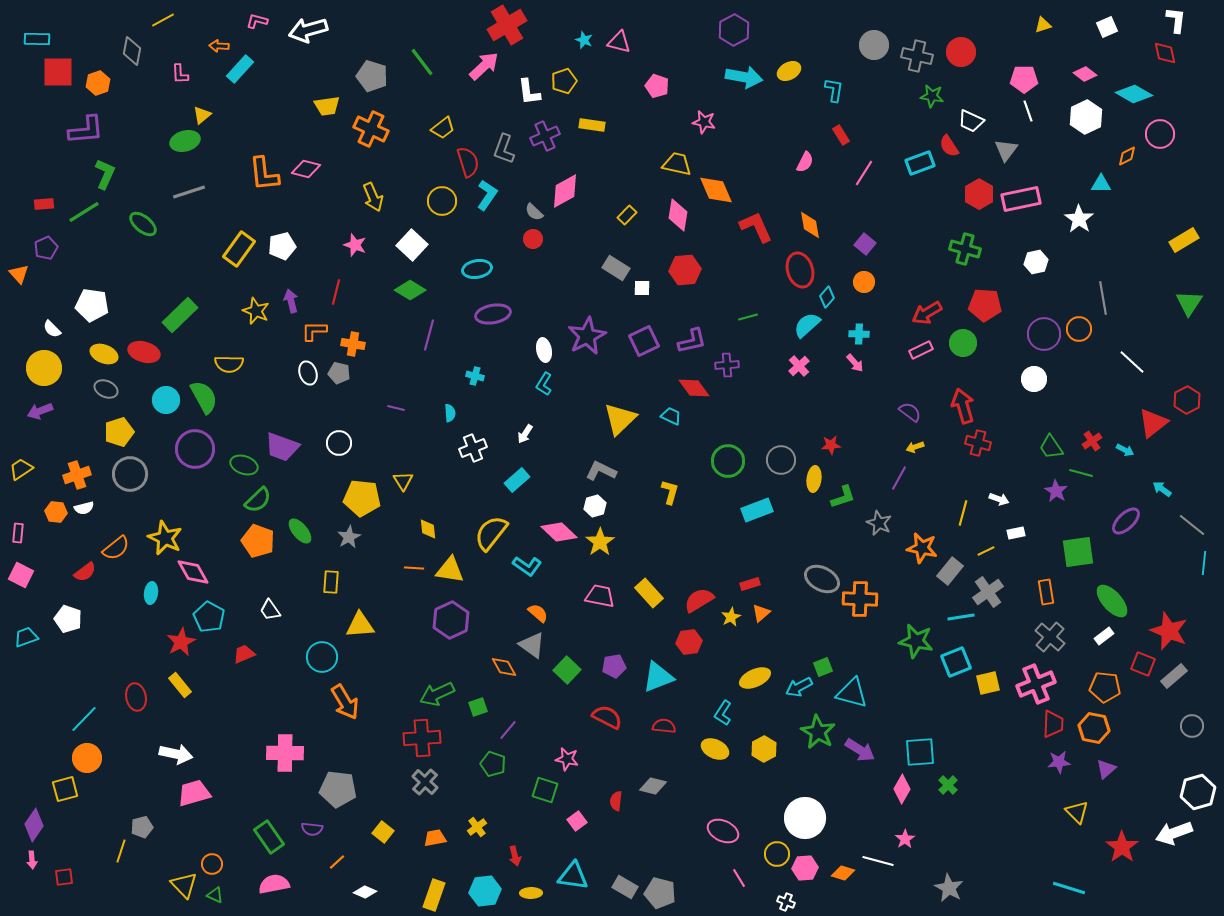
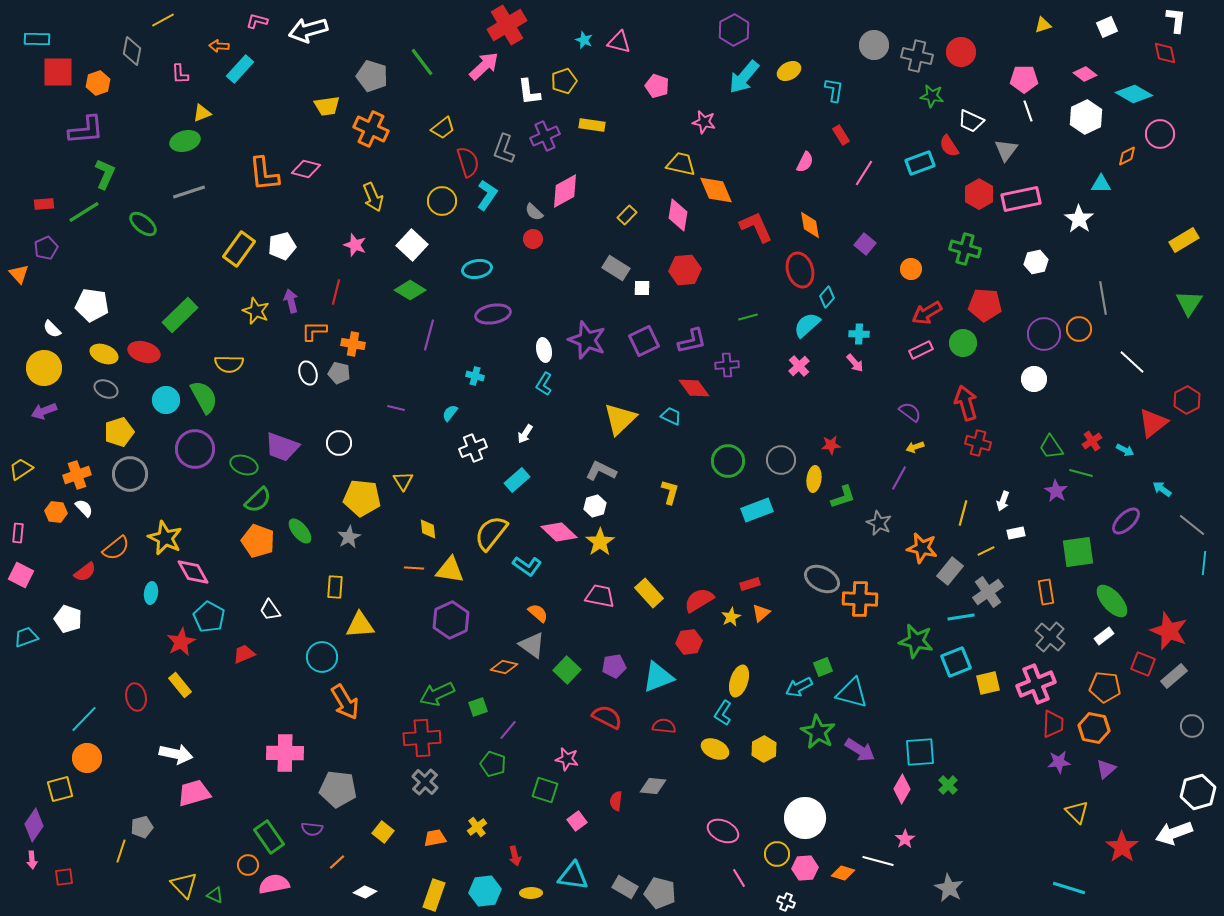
cyan arrow at (744, 77): rotated 120 degrees clockwise
yellow triangle at (202, 115): moved 2 px up; rotated 18 degrees clockwise
yellow trapezoid at (677, 164): moved 4 px right
orange circle at (864, 282): moved 47 px right, 13 px up
purple star at (587, 336): moved 4 px down; rotated 24 degrees counterclockwise
red arrow at (963, 406): moved 3 px right, 3 px up
purple arrow at (40, 411): moved 4 px right
cyan semicircle at (450, 413): rotated 138 degrees counterclockwise
white arrow at (999, 499): moved 4 px right, 2 px down; rotated 90 degrees clockwise
white semicircle at (84, 508): rotated 120 degrees counterclockwise
yellow rectangle at (331, 582): moved 4 px right, 5 px down
orange diamond at (504, 667): rotated 48 degrees counterclockwise
yellow ellipse at (755, 678): moved 16 px left, 3 px down; rotated 48 degrees counterclockwise
gray diamond at (653, 786): rotated 8 degrees counterclockwise
yellow square at (65, 789): moved 5 px left
orange circle at (212, 864): moved 36 px right, 1 px down
